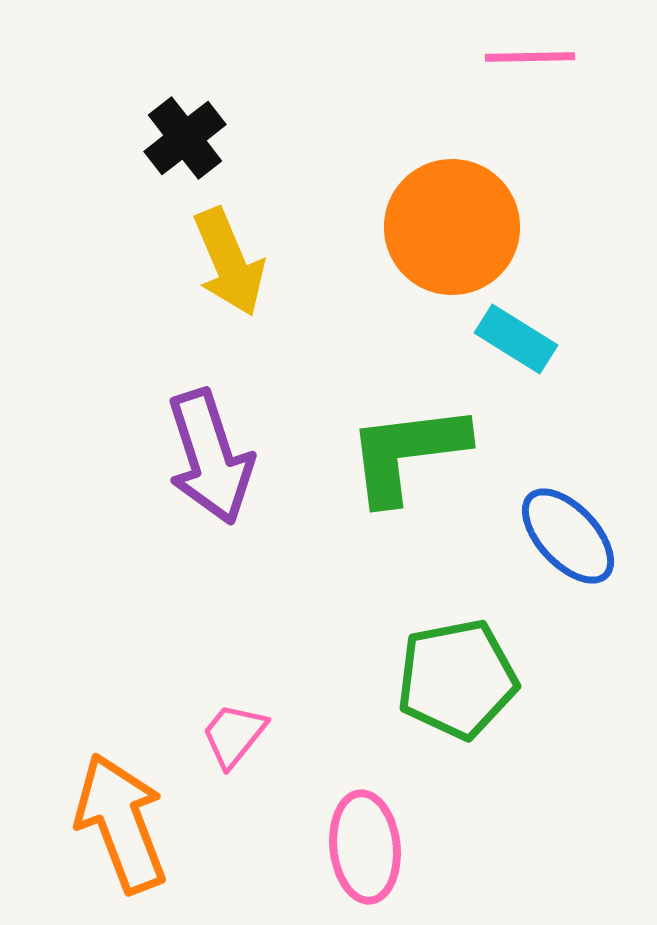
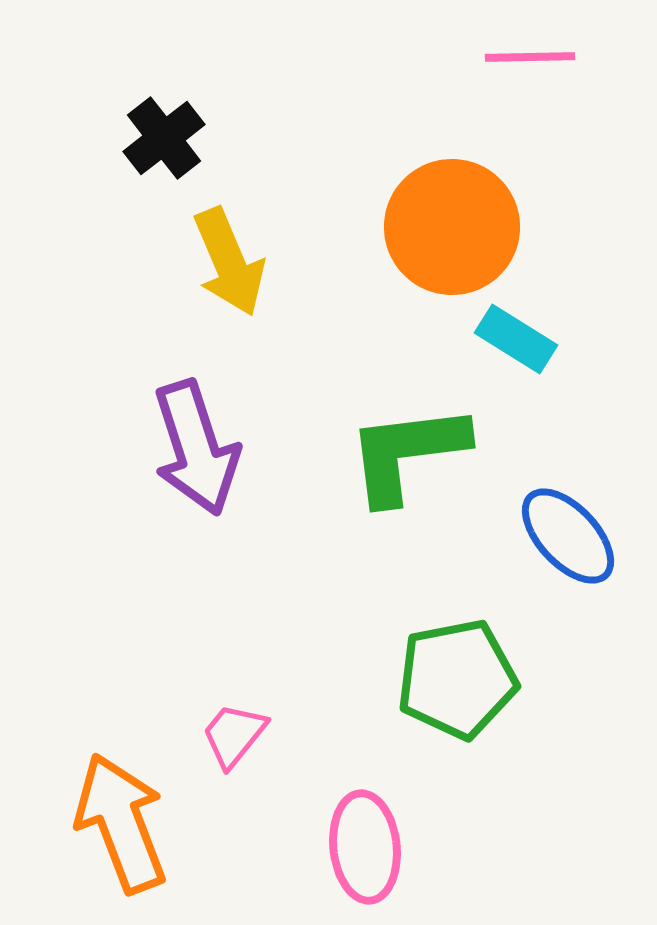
black cross: moved 21 px left
purple arrow: moved 14 px left, 9 px up
